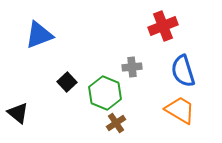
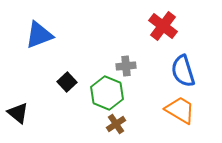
red cross: rotated 32 degrees counterclockwise
gray cross: moved 6 px left, 1 px up
green hexagon: moved 2 px right
brown cross: moved 1 px down
